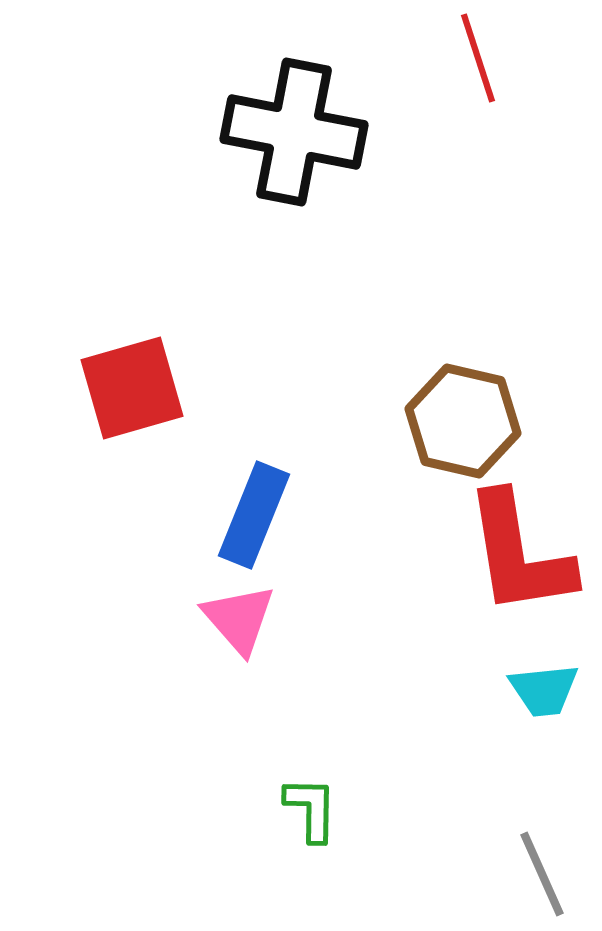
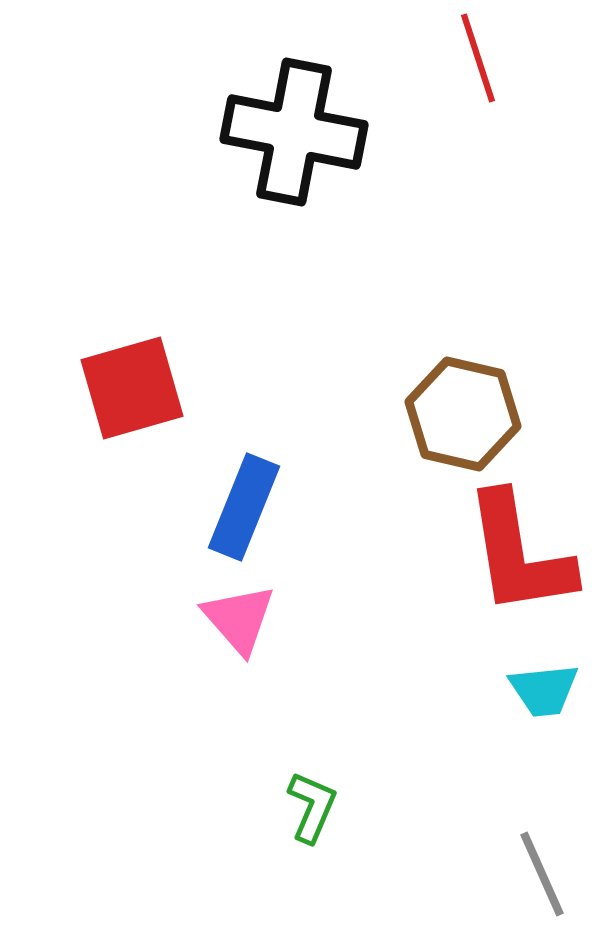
brown hexagon: moved 7 px up
blue rectangle: moved 10 px left, 8 px up
green L-shape: moved 1 px right, 2 px up; rotated 22 degrees clockwise
